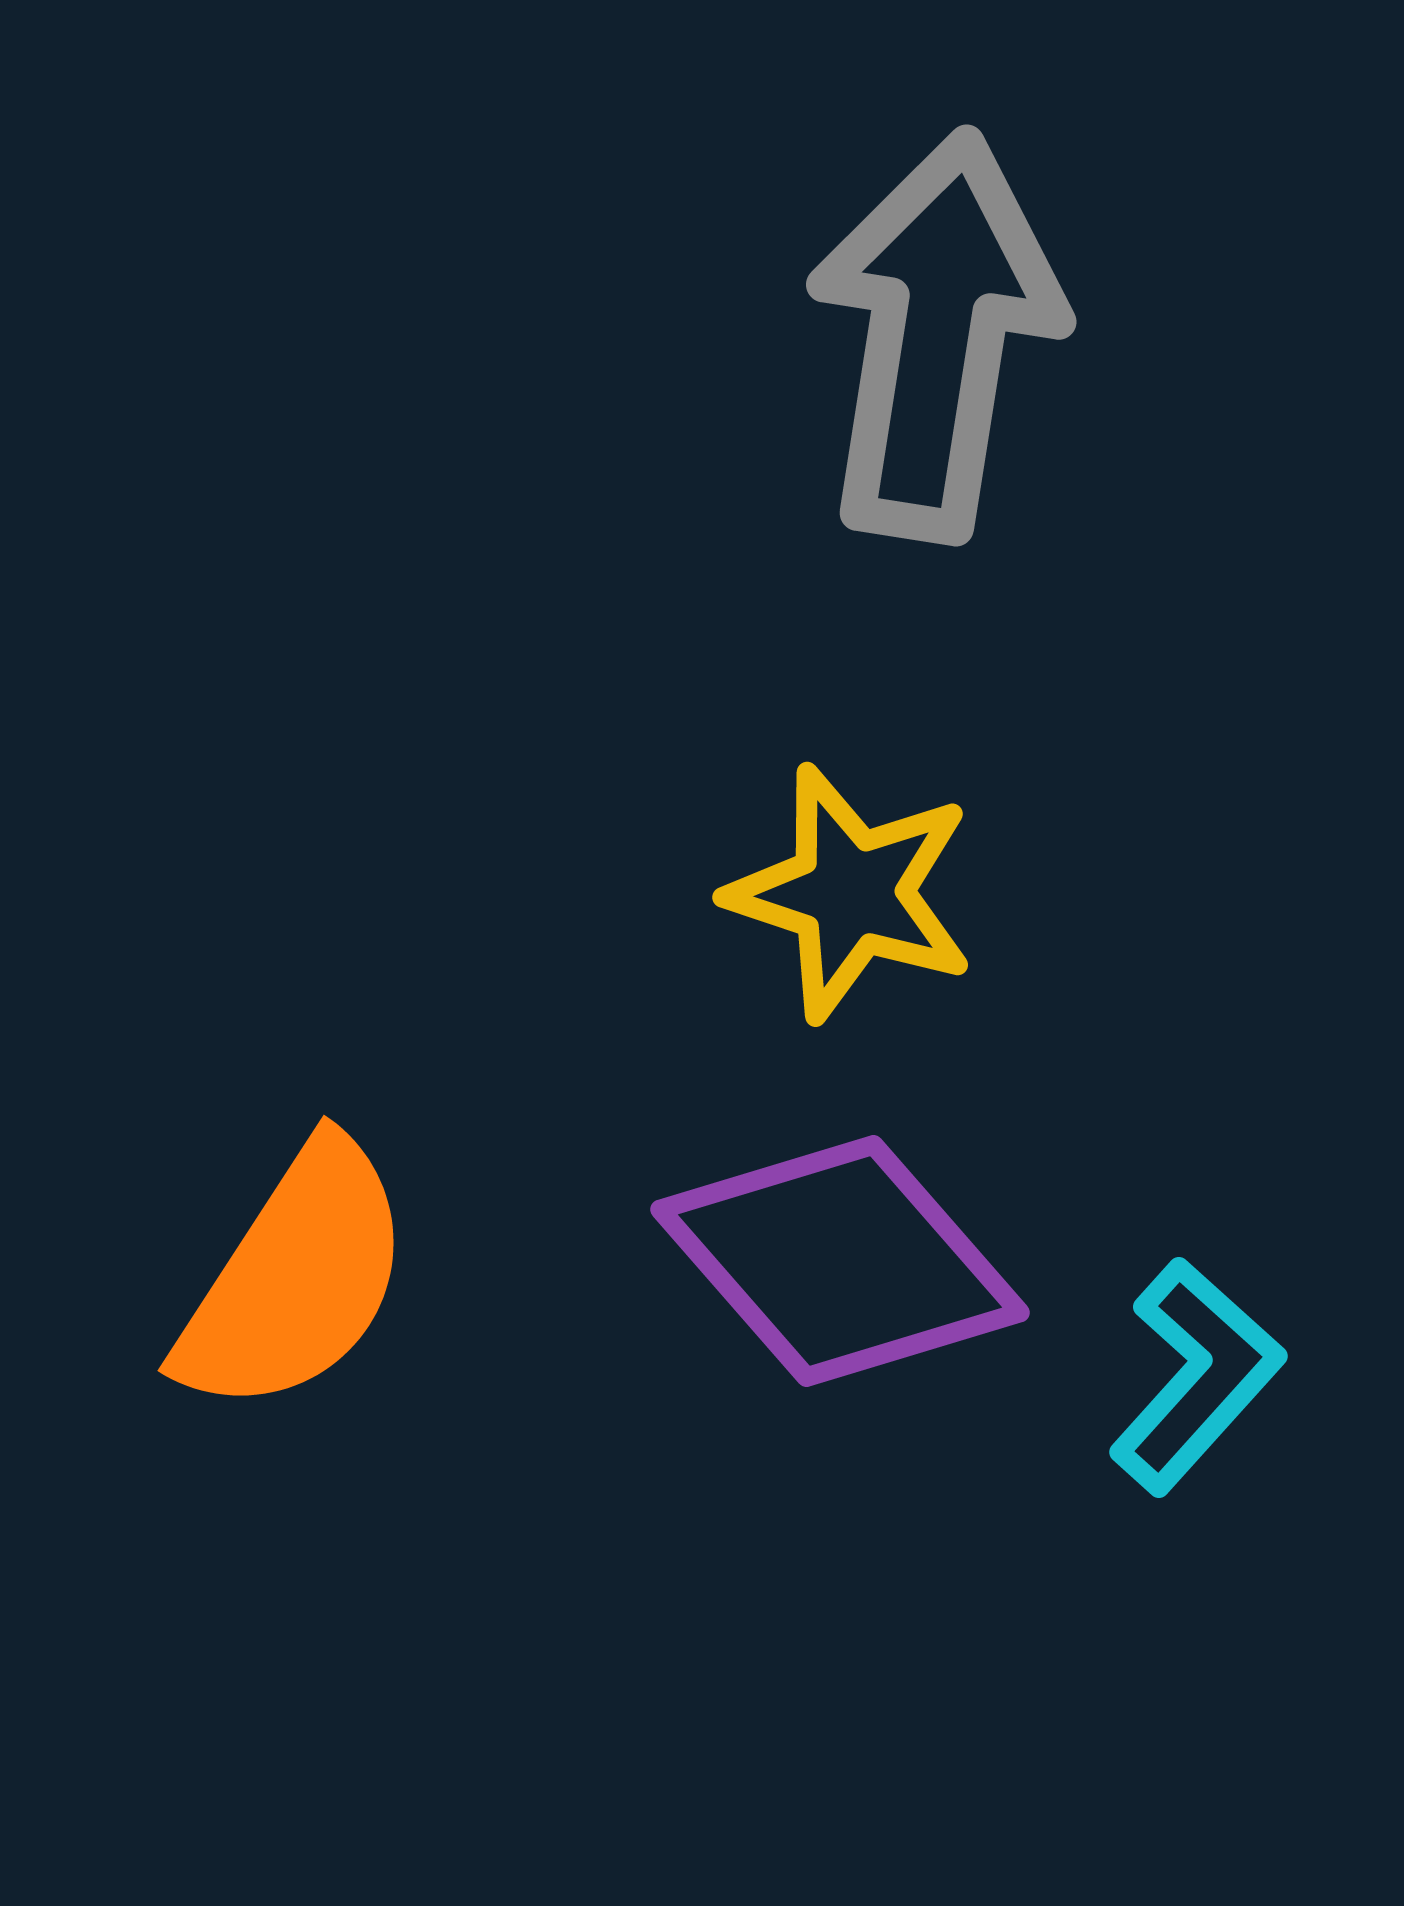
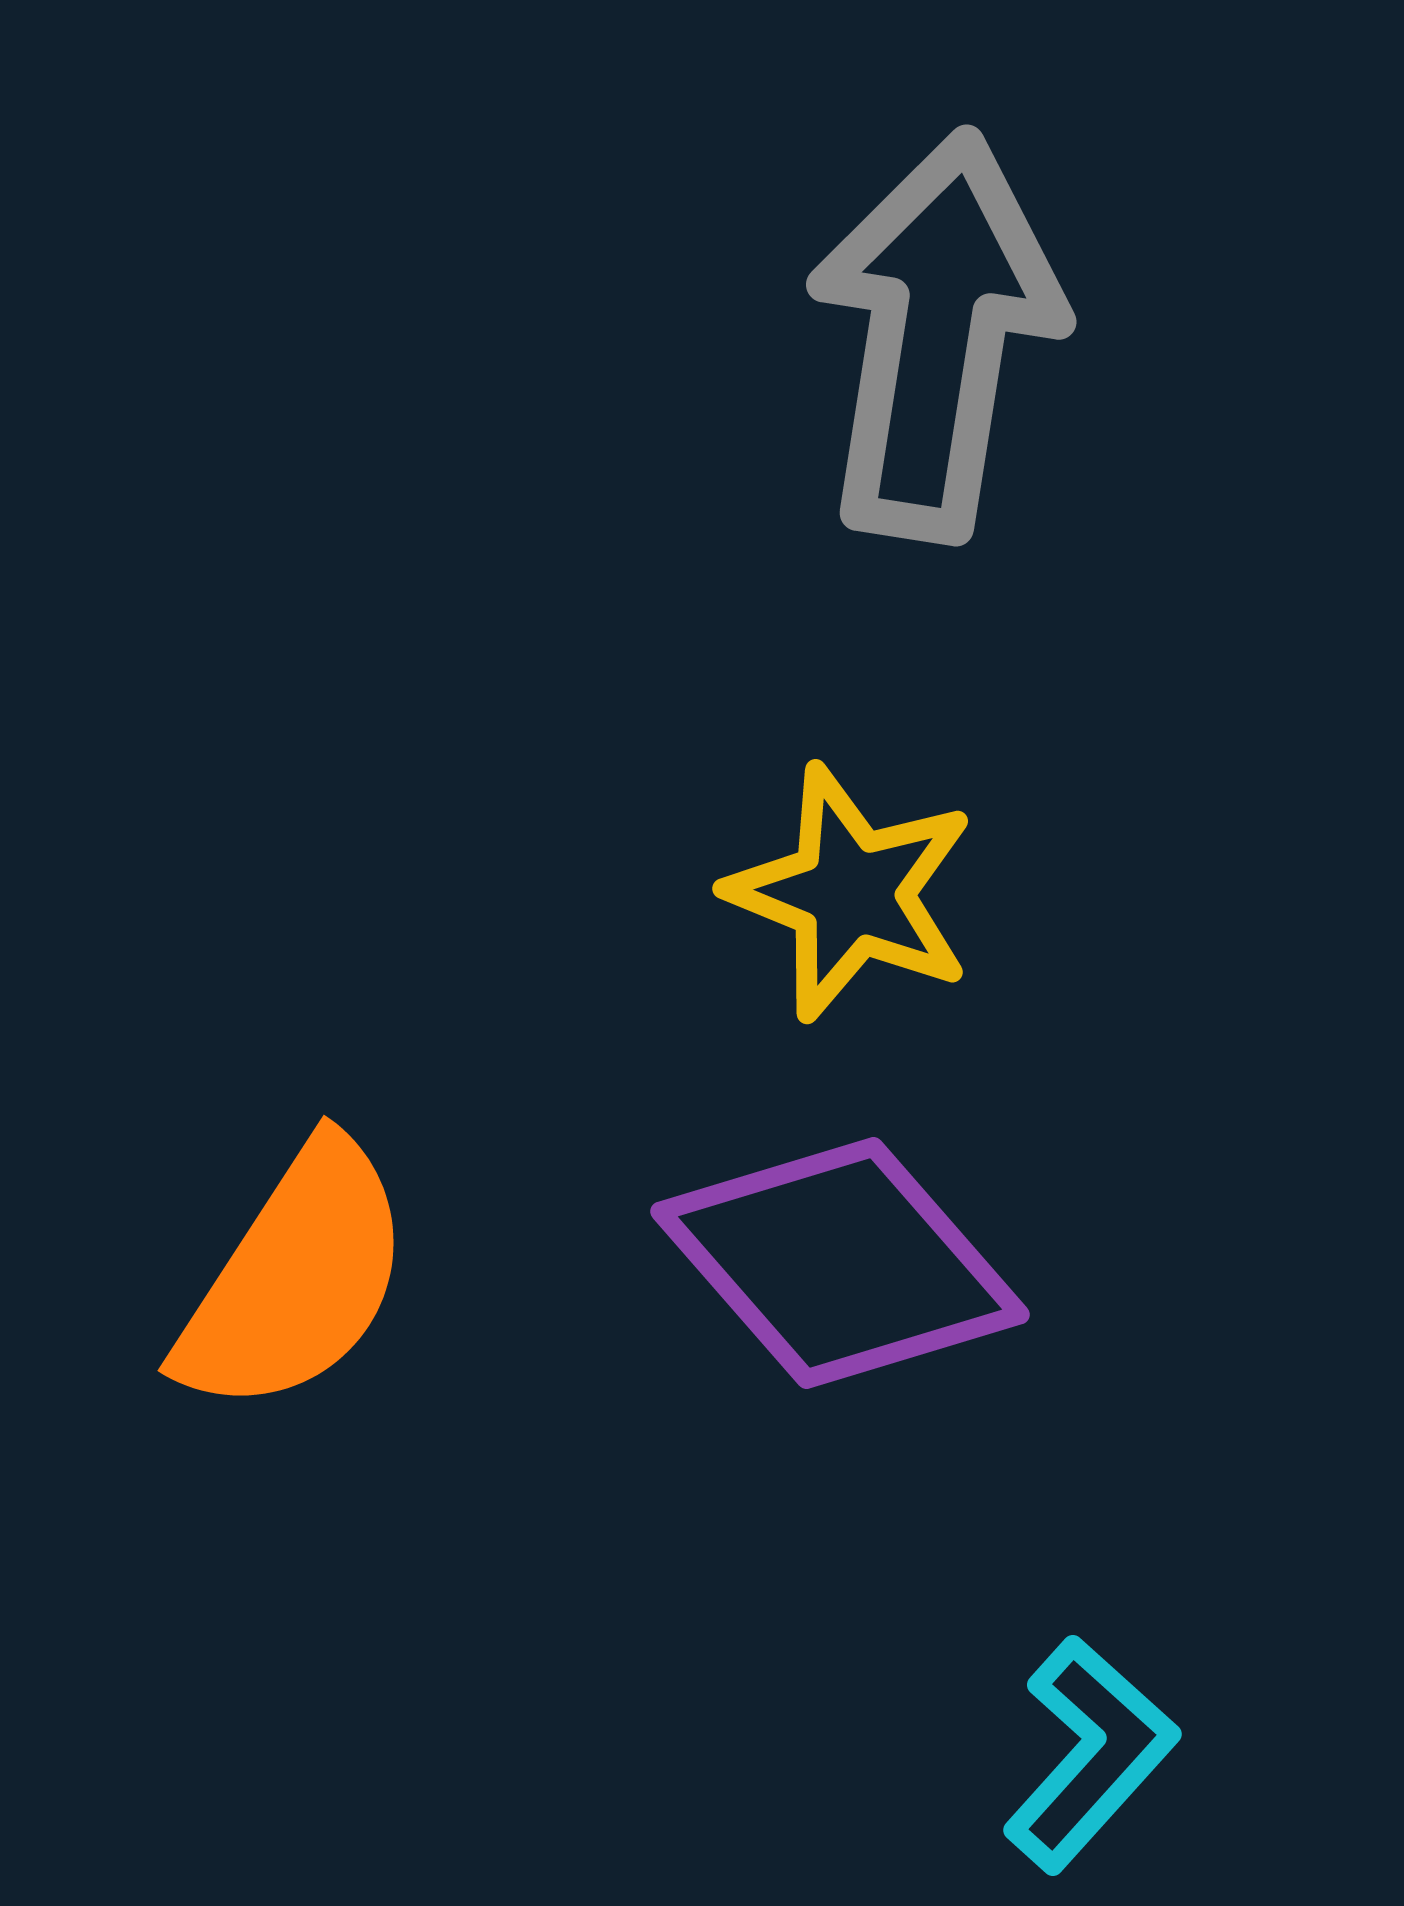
yellow star: rotated 4 degrees clockwise
purple diamond: moved 2 px down
cyan L-shape: moved 106 px left, 378 px down
